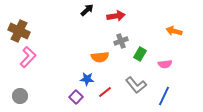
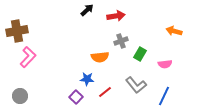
brown cross: moved 2 px left; rotated 35 degrees counterclockwise
